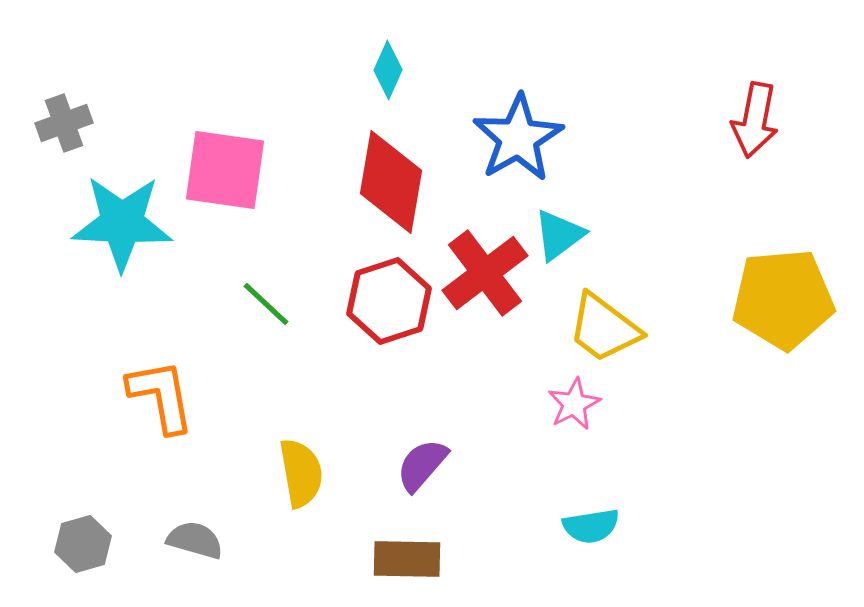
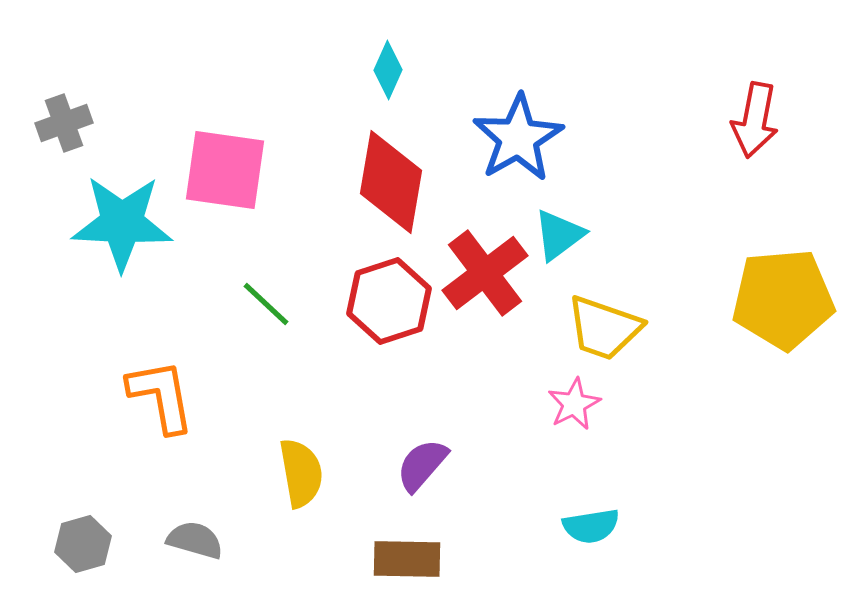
yellow trapezoid: rotated 18 degrees counterclockwise
